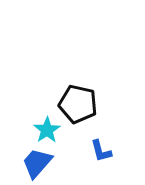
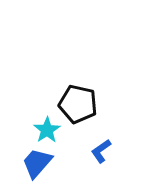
blue L-shape: rotated 70 degrees clockwise
